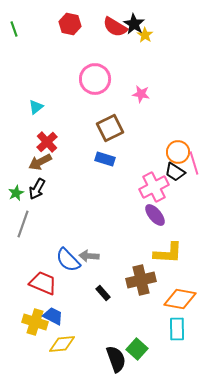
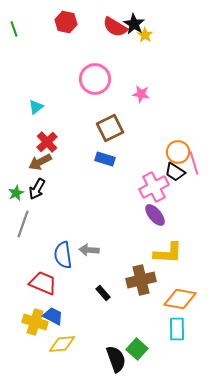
red hexagon: moved 4 px left, 2 px up
gray arrow: moved 6 px up
blue semicircle: moved 5 px left, 5 px up; rotated 36 degrees clockwise
